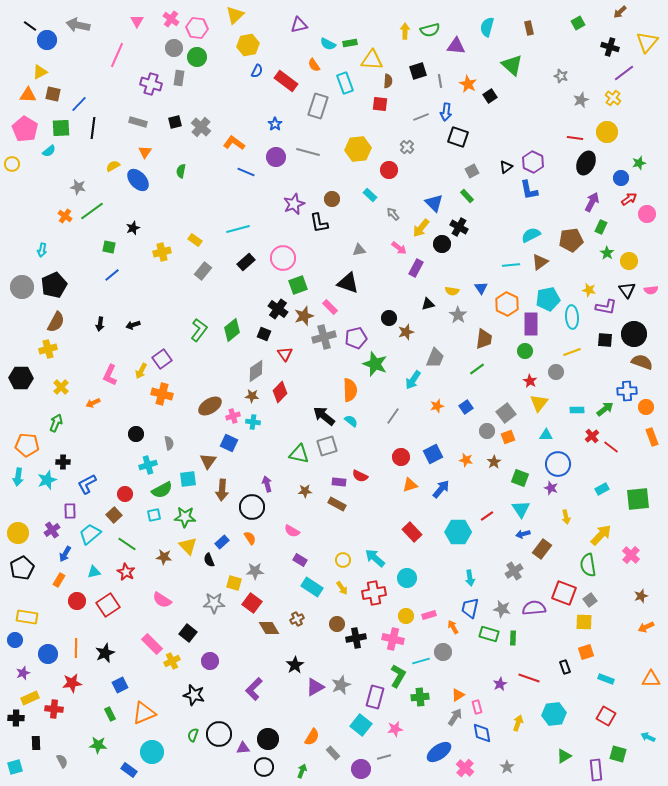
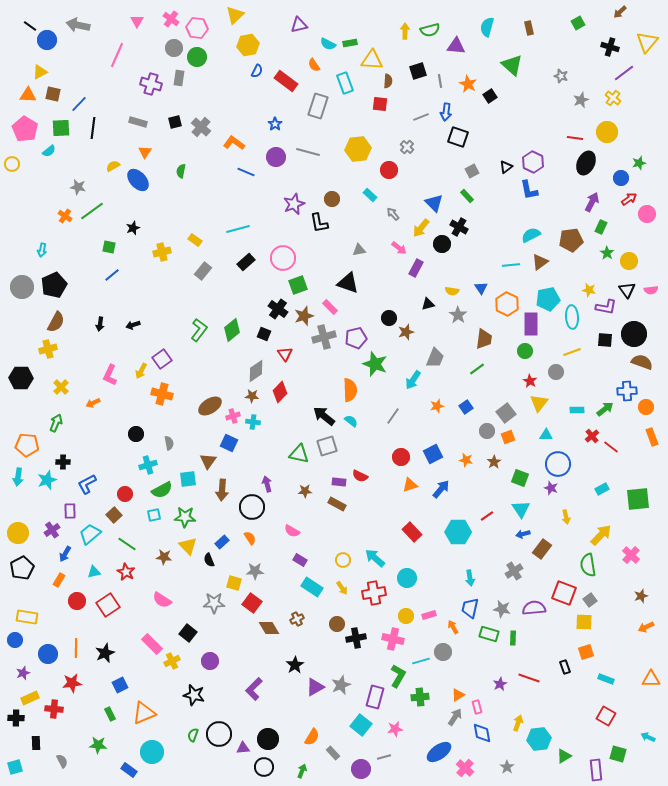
cyan hexagon at (554, 714): moved 15 px left, 25 px down
